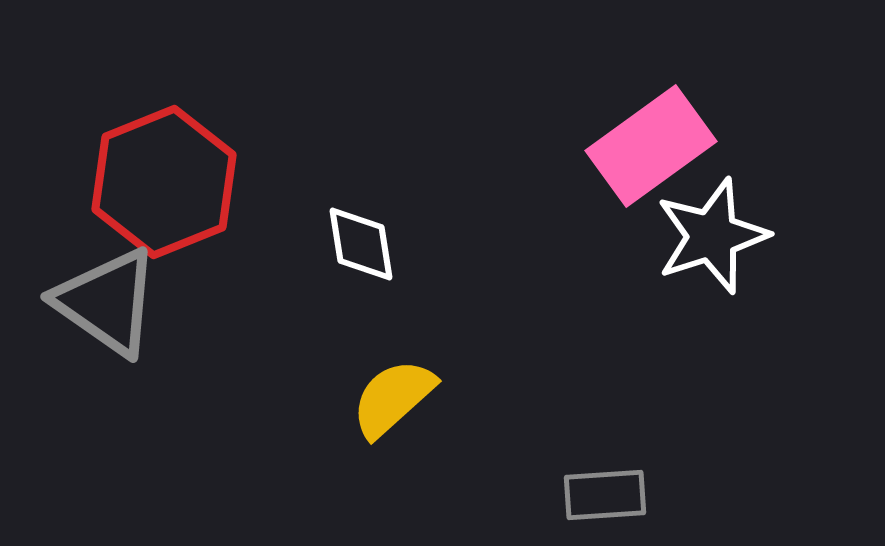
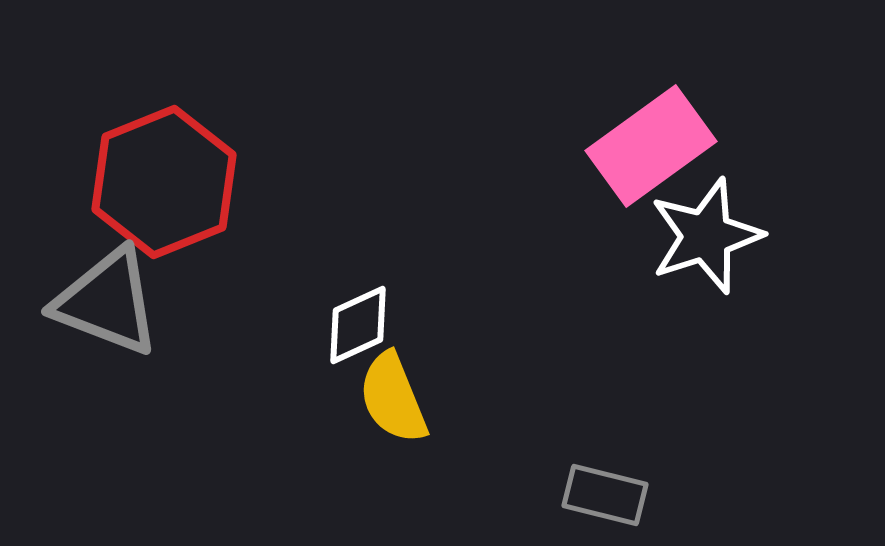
white star: moved 6 px left
white diamond: moved 3 px left, 81 px down; rotated 74 degrees clockwise
gray triangle: rotated 14 degrees counterclockwise
yellow semicircle: rotated 70 degrees counterclockwise
gray rectangle: rotated 18 degrees clockwise
